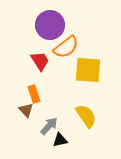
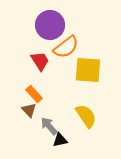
orange rectangle: rotated 24 degrees counterclockwise
brown triangle: moved 3 px right
gray arrow: rotated 84 degrees counterclockwise
